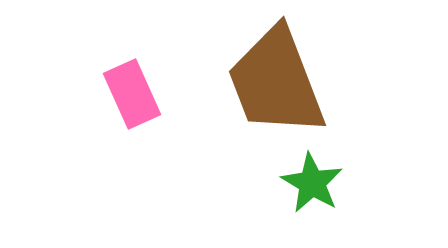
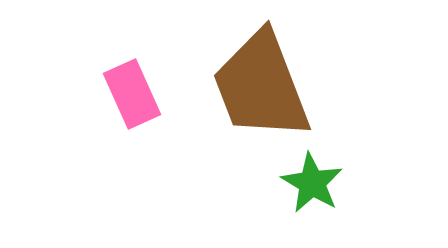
brown trapezoid: moved 15 px left, 4 px down
